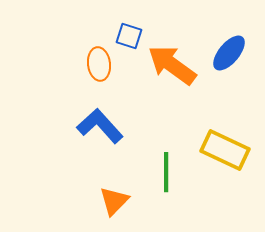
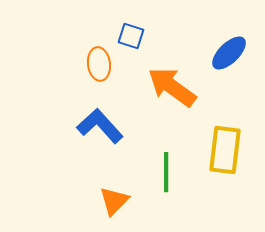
blue square: moved 2 px right
blue ellipse: rotated 6 degrees clockwise
orange arrow: moved 22 px down
yellow rectangle: rotated 72 degrees clockwise
